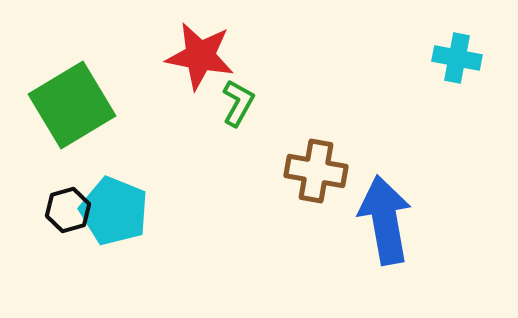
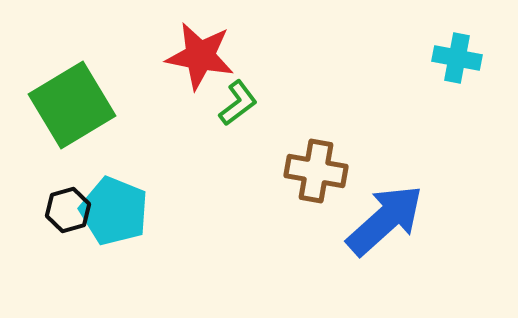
green L-shape: rotated 24 degrees clockwise
blue arrow: rotated 58 degrees clockwise
